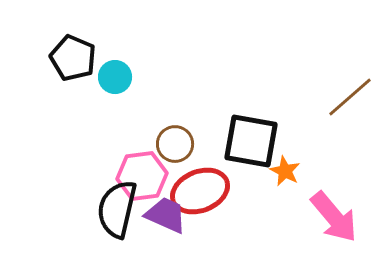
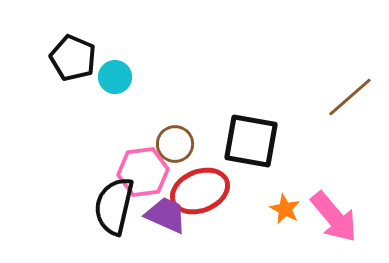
orange star: moved 38 px down
pink hexagon: moved 1 px right, 4 px up
black semicircle: moved 3 px left, 3 px up
